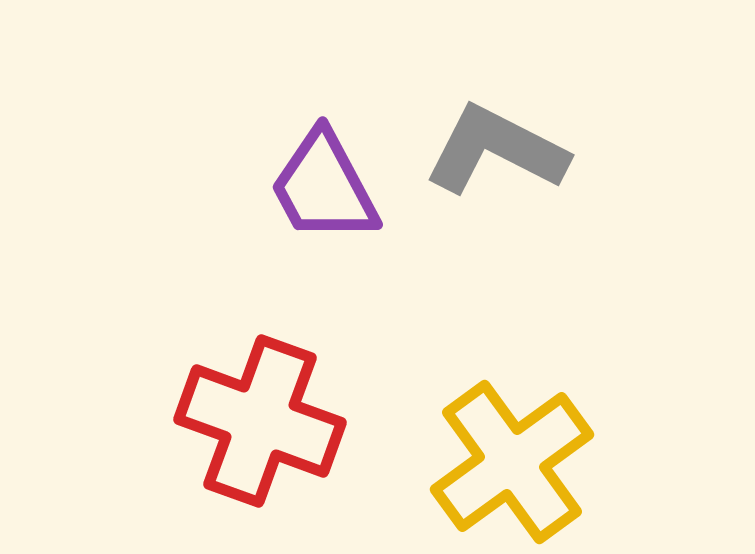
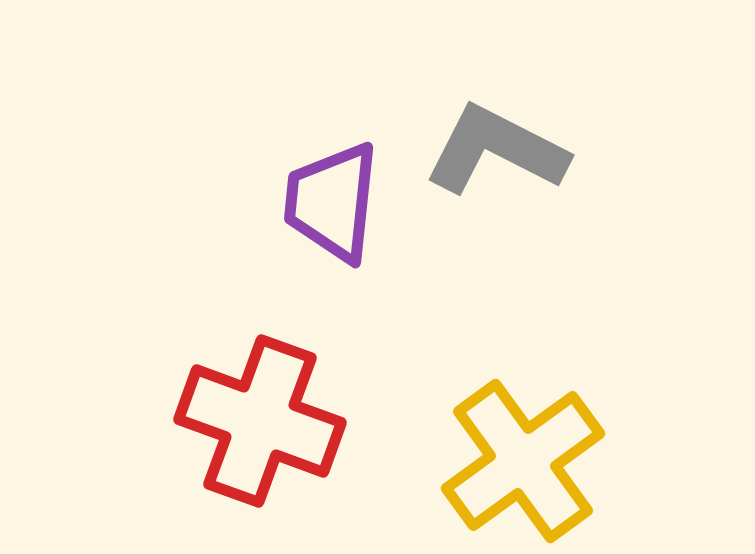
purple trapezoid: moved 8 px right, 15 px down; rotated 34 degrees clockwise
yellow cross: moved 11 px right, 1 px up
